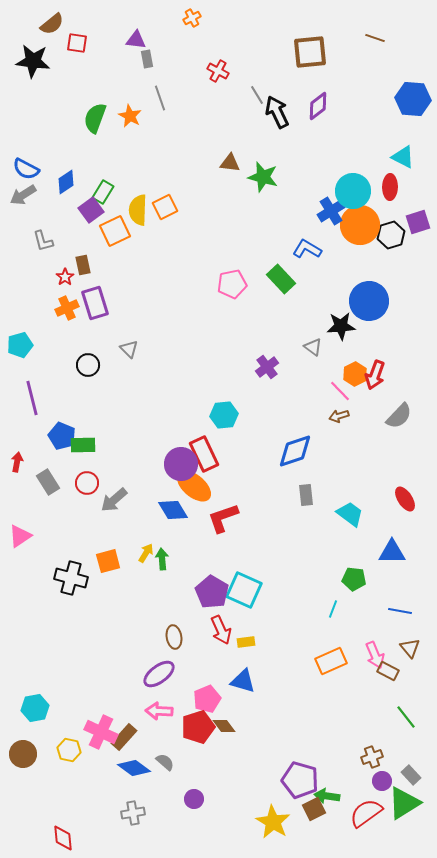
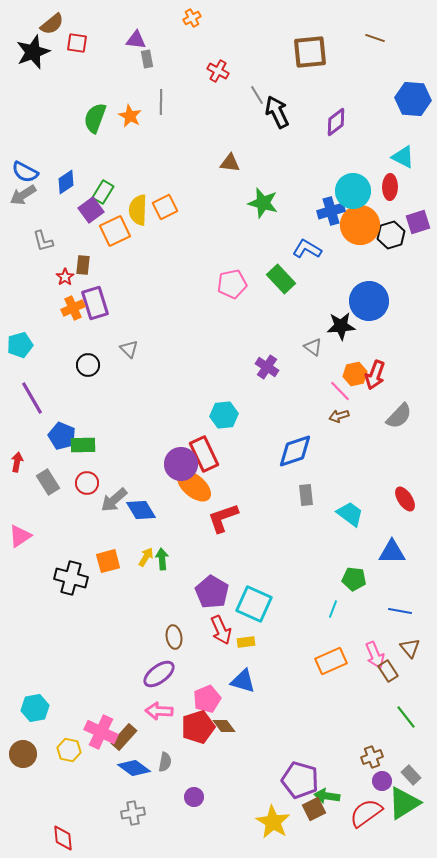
black star at (33, 61): moved 9 px up; rotated 28 degrees counterclockwise
gray line at (160, 98): moved 1 px right, 4 px down; rotated 20 degrees clockwise
purple diamond at (318, 106): moved 18 px right, 16 px down
blue semicircle at (26, 169): moved 1 px left, 3 px down
green star at (263, 177): moved 26 px down
blue cross at (331, 211): rotated 16 degrees clockwise
brown rectangle at (83, 265): rotated 18 degrees clockwise
orange cross at (67, 308): moved 6 px right
purple cross at (267, 367): rotated 20 degrees counterclockwise
orange hexagon at (355, 374): rotated 15 degrees clockwise
purple line at (32, 398): rotated 16 degrees counterclockwise
blue diamond at (173, 510): moved 32 px left
yellow arrow at (146, 553): moved 4 px down
cyan square at (244, 590): moved 10 px right, 14 px down
brown rectangle at (388, 671): rotated 30 degrees clockwise
gray semicircle at (165, 762): rotated 60 degrees clockwise
purple circle at (194, 799): moved 2 px up
